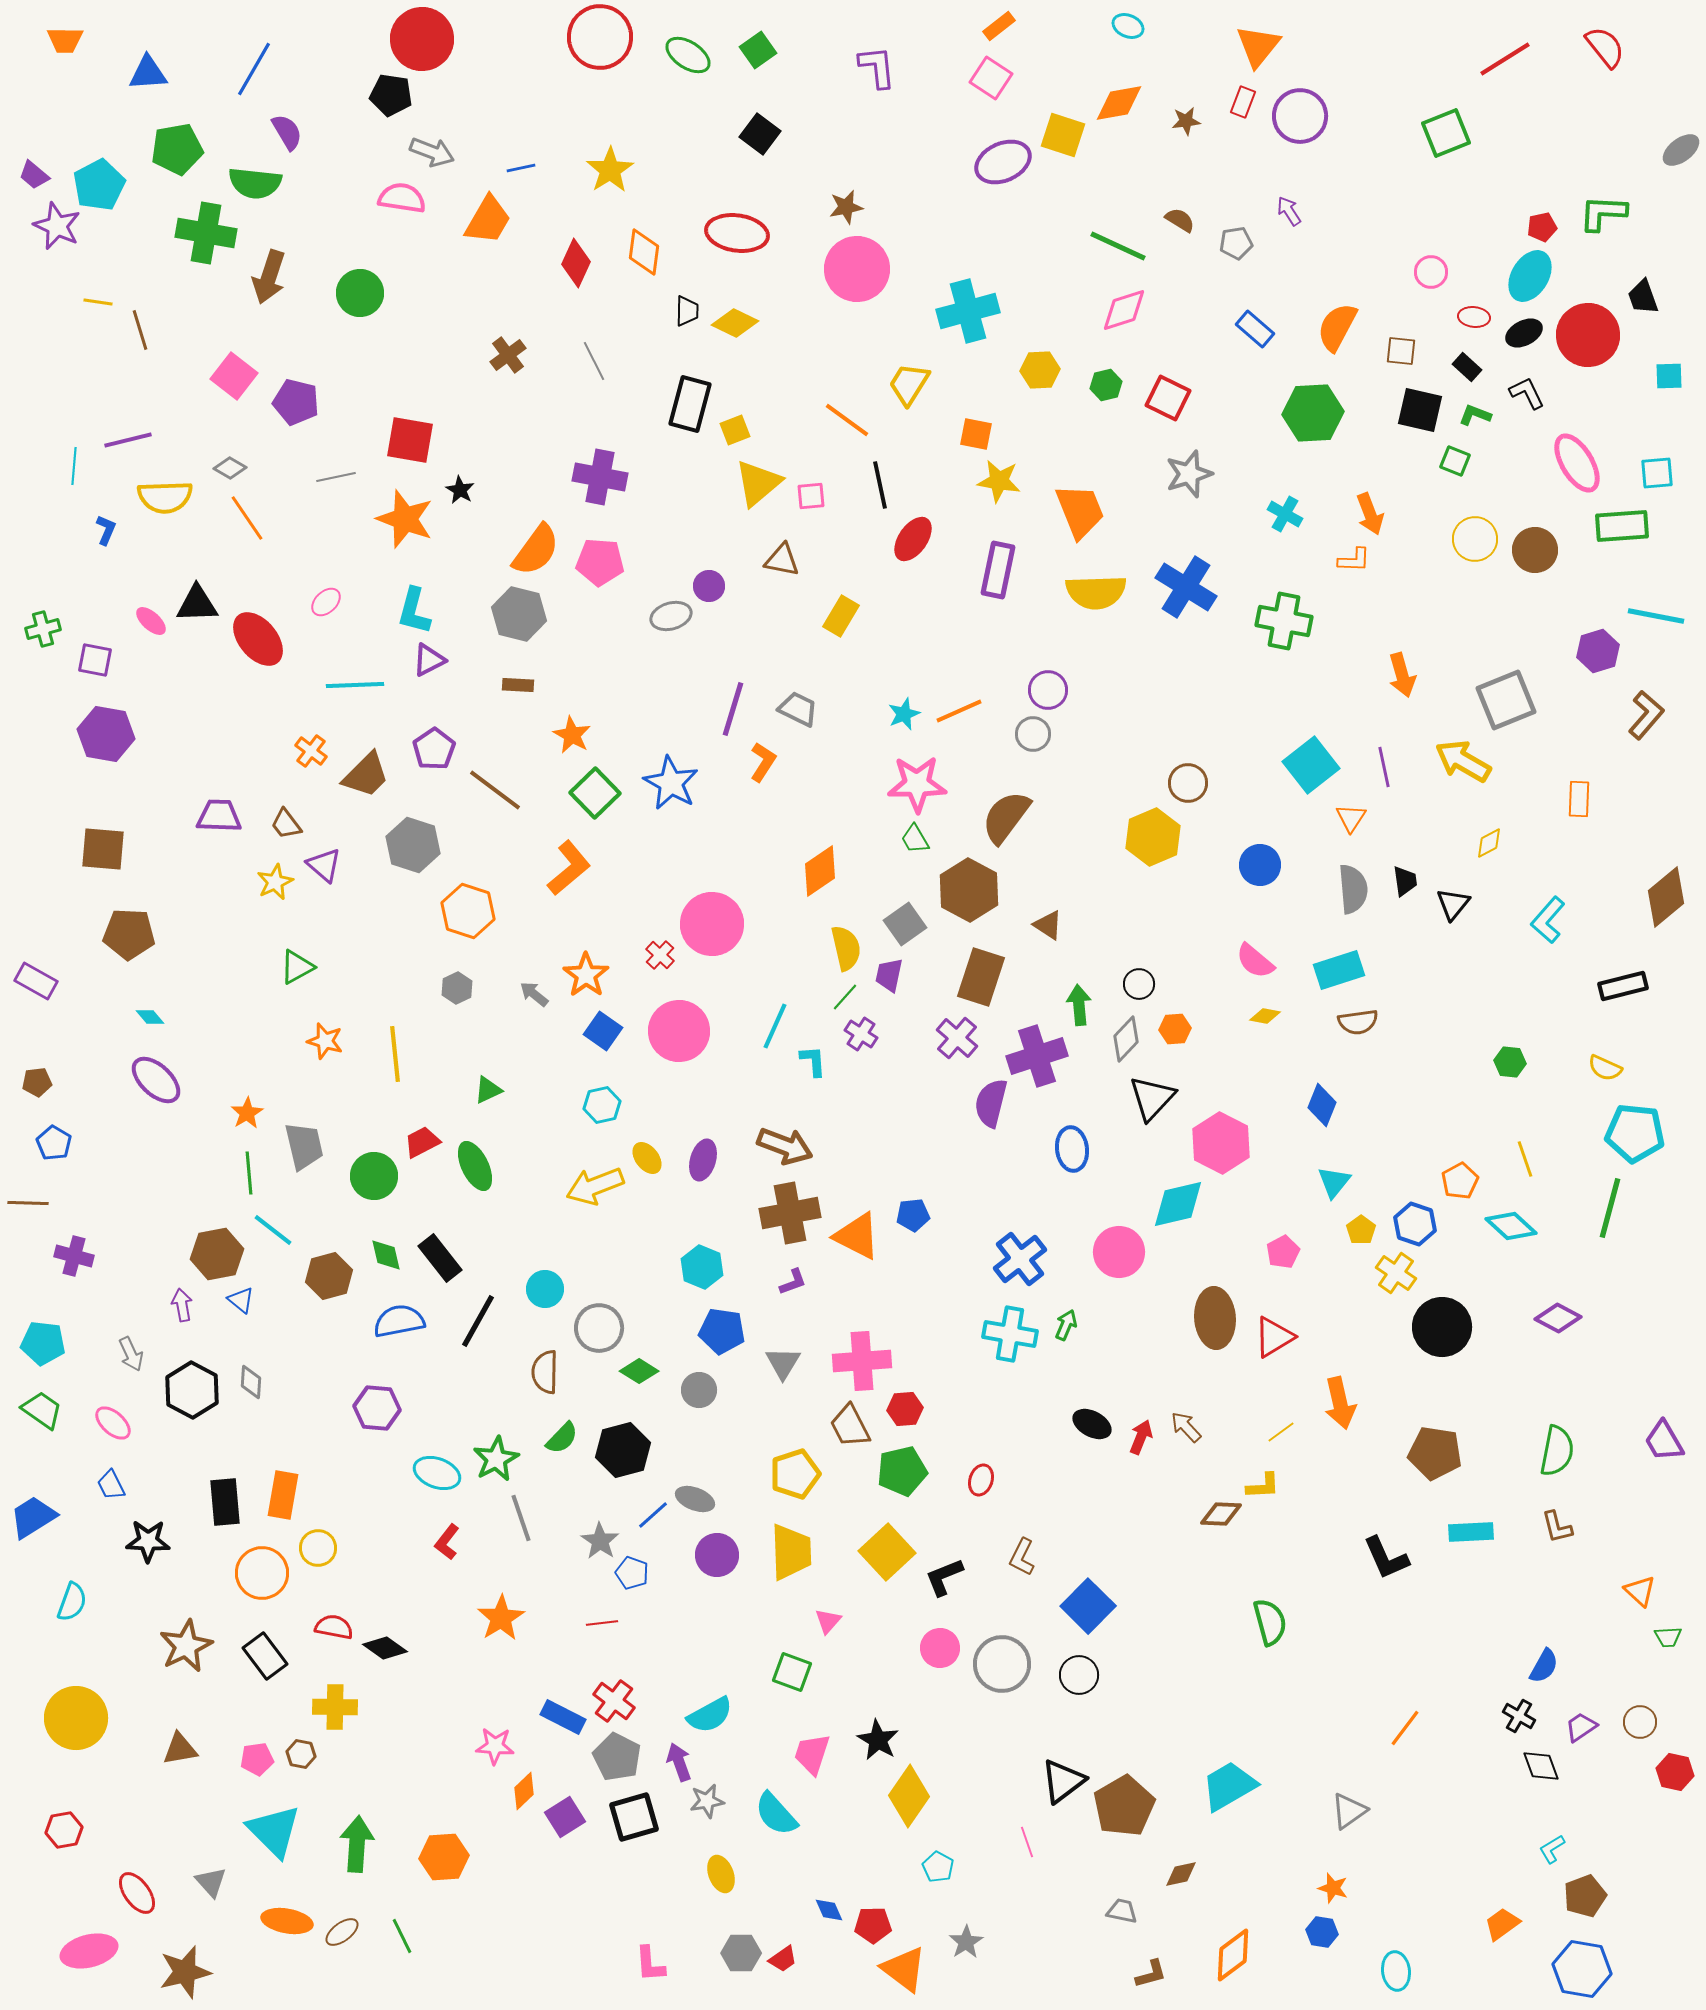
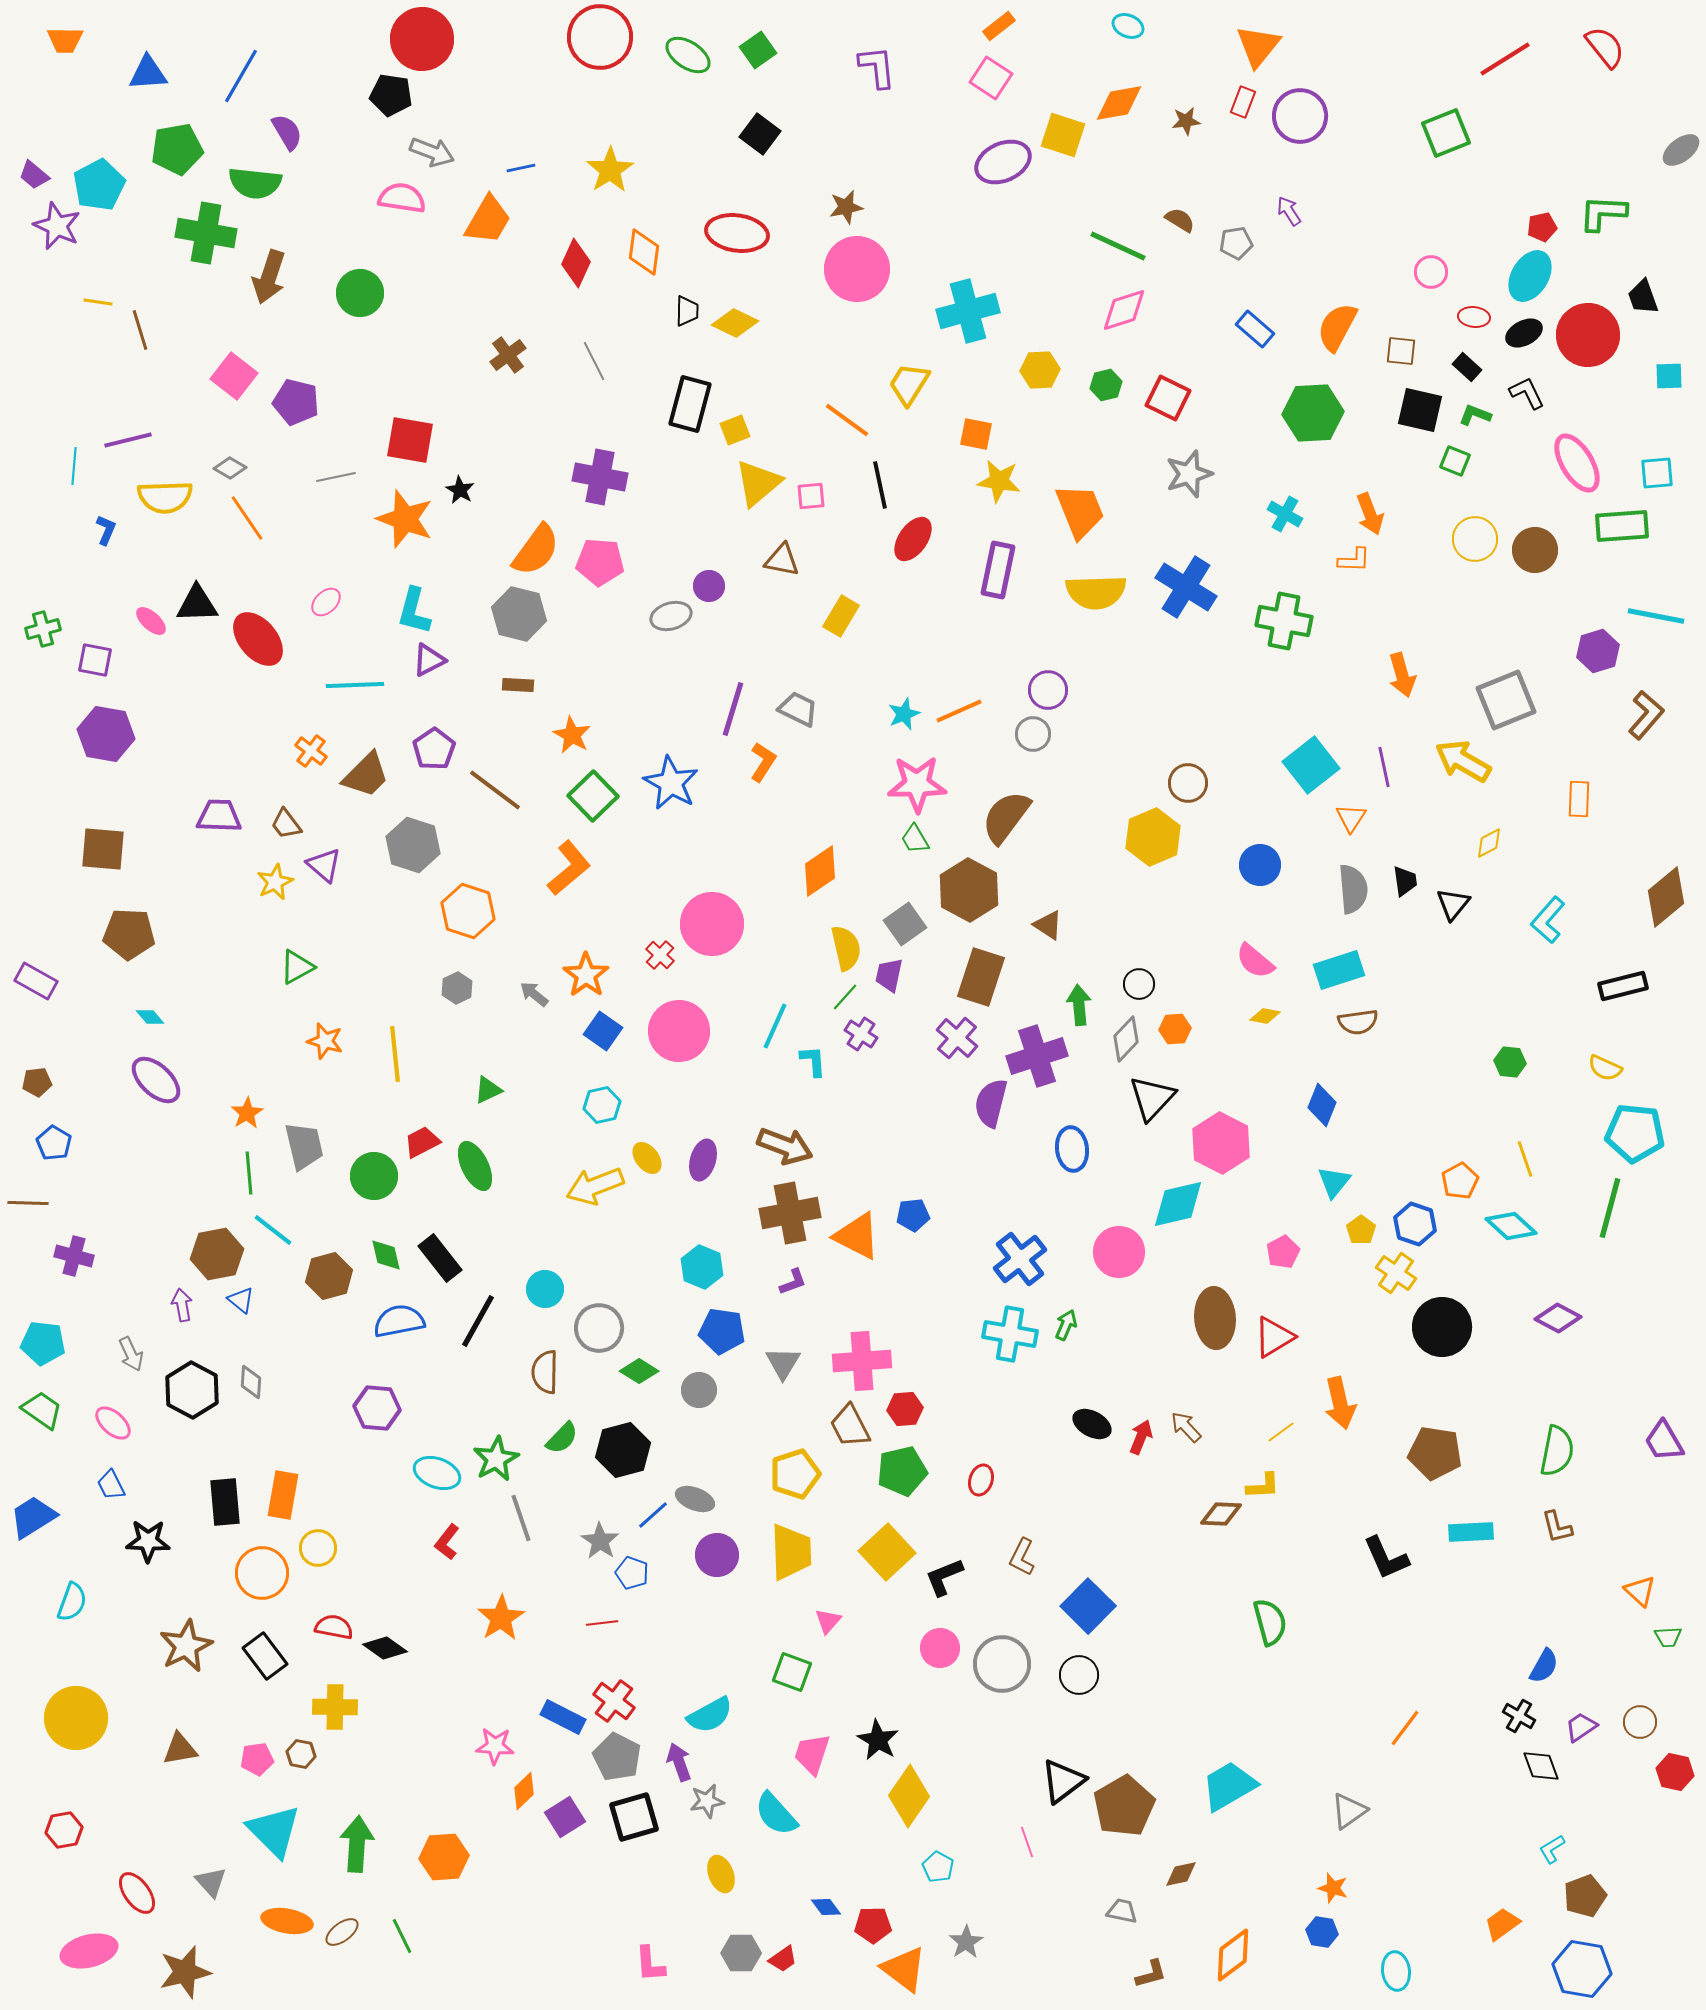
blue line at (254, 69): moved 13 px left, 7 px down
green square at (595, 793): moved 2 px left, 3 px down
blue diamond at (829, 1910): moved 3 px left, 3 px up; rotated 12 degrees counterclockwise
